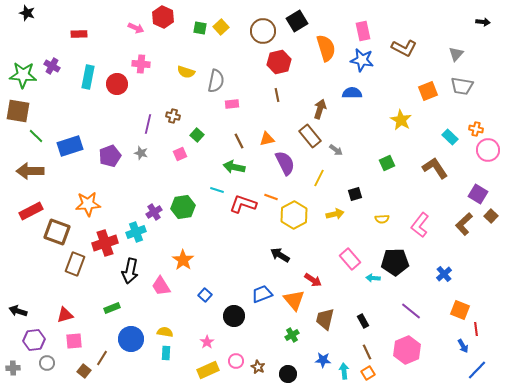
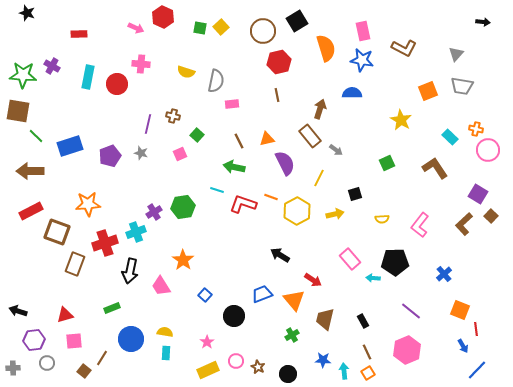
yellow hexagon at (294, 215): moved 3 px right, 4 px up
